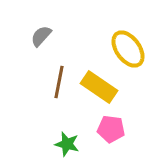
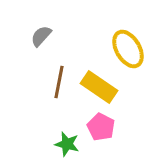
yellow ellipse: rotated 6 degrees clockwise
pink pentagon: moved 10 px left, 2 px up; rotated 20 degrees clockwise
